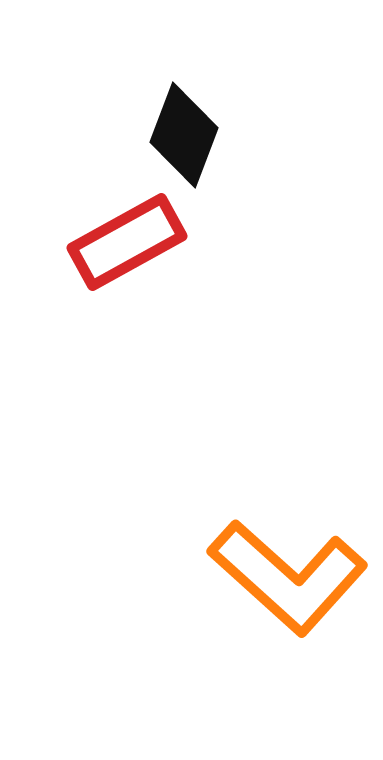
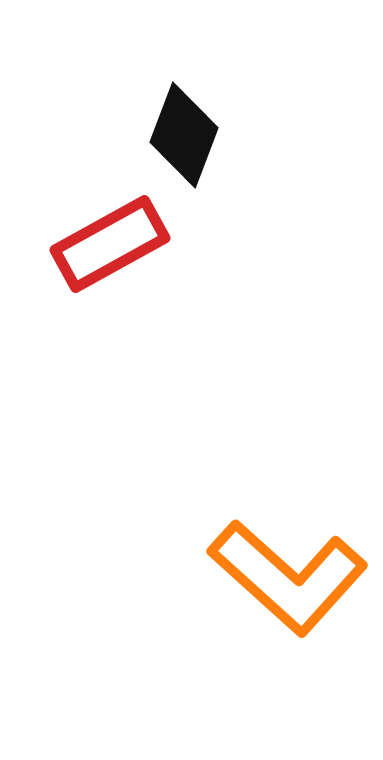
red rectangle: moved 17 px left, 2 px down
